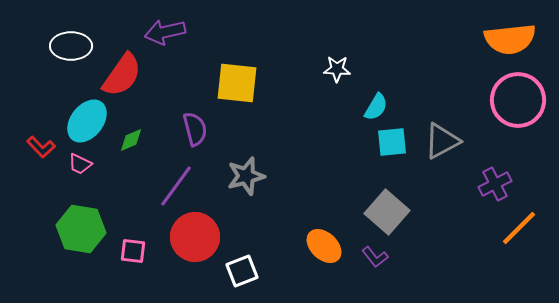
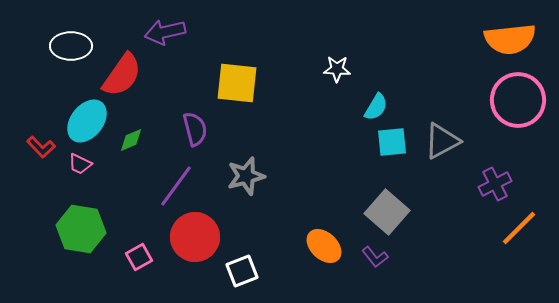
pink square: moved 6 px right, 6 px down; rotated 36 degrees counterclockwise
